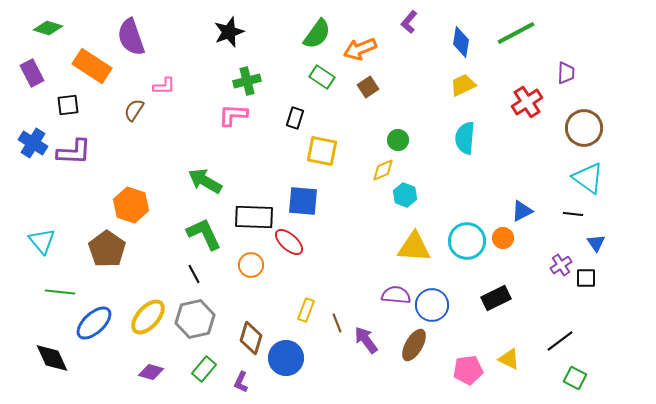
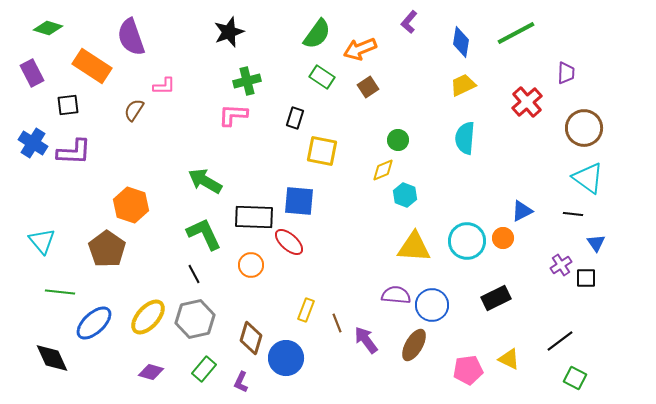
red cross at (527, 102): rotated 8 degrees counterclockwise
blue square at (303, 201): moved 4 px left
